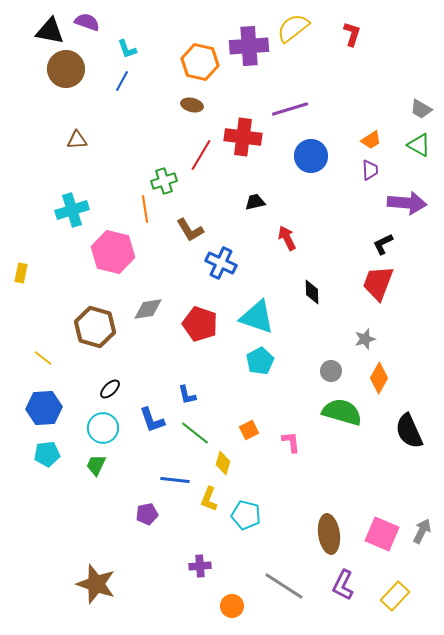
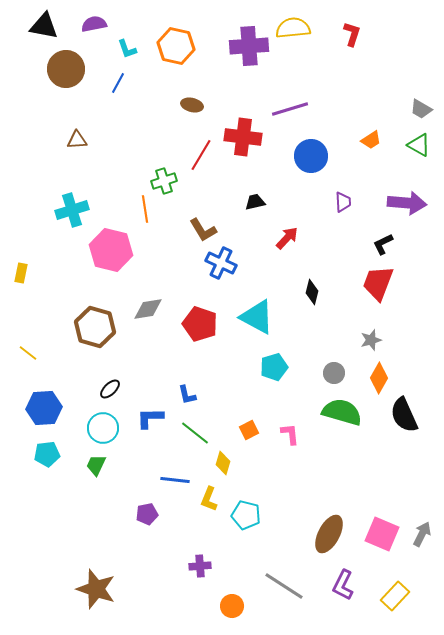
purple semicircle at (87, 22): moved 7 px right, 2 px down; rotated 30 degrees counterclockwise
yellow semicircle at (293, 28): rotated 32 degrees clockwise
black triangle at (50, 31): moved 6 px left, 5 px up
orange hexagon at (200, 62): moved 24 px left, 16 px up
blue line at (122, 81): moved 4 px left, 2 px down
purple trapezoid at (370, 170): moved 27 px left, 32 px down
brown L-shape at (190, 230): moved 13 px right
red arrow at (287, 238): rotated 70 degrees clockwise
pink hexagon at (113, 252): moved 2 px left, 2 px up
black diamond at (312, 292): rotated 15 degrees clockwise
cyan triangle at (257, 317): rotated 9 degrees clockwise
gray star at (365, 339): moved 6 px right, 1 px down
yellow line at (43, 358): moved 15 px left, 5 px up
cyan pentagon at (260, 361): moved 14 px right, 6 px down; rotated 12 degrees clockwise
gray circle at (331, 371): moved 3 px right, 2 px down
blue L-shape at (152, 420): moved 2 px left, 2 px up; rotated 108 degrees clockwise
black semicircle at (409, 431): moved 5 px left, 16 px up
pink L-shape at (291, 442): moved 1 px left, 8 px up
gray arrow at (422, 531): moved 3 px down
brown ellipse at (329, 534): rotated 36 degrees clockwise
brown star at (96, 584): moved 5 px down
